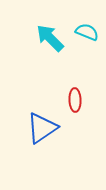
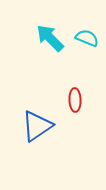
cyan semicircle: moved 6 px down
blue triangle: moved 5 px left, 2 px up
